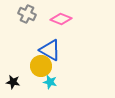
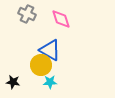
pink diamond: rotated 50 degrees clockwise
yellow circle: moved 1 px up
cyan star: rotated 16 degrees counterclockwise
